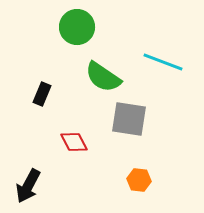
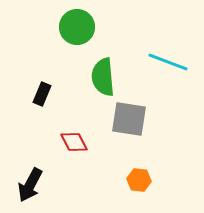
cyan line: moved 5 px right
green semicircle: rotated 51 degrees clockwise
black arrow: moved 2 px right, 1 px up
